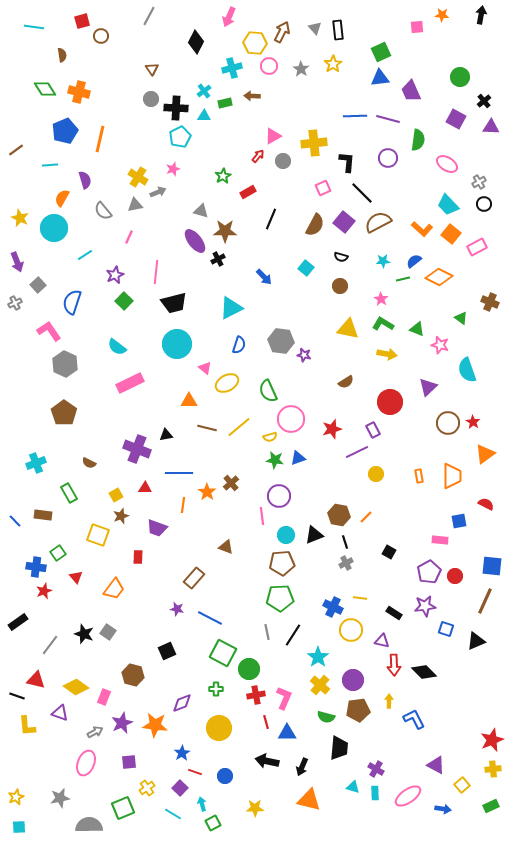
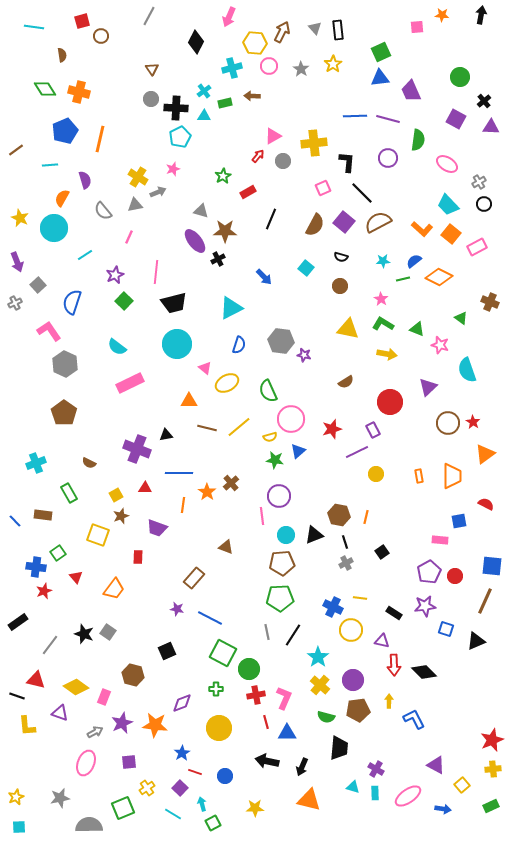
blue triangle at (298, 458): moved 7 px up; rotated 21 degrees counterclockwise
orange line at (366, 517): rotated 32 degrees counterclockwise
black square at (389, 552): moved 7 px left; rotated 24 degrees clockwise
